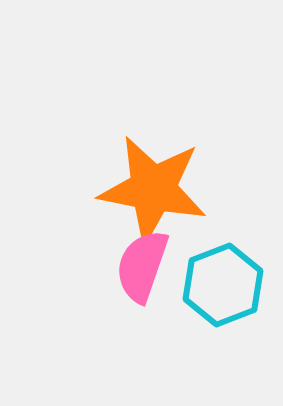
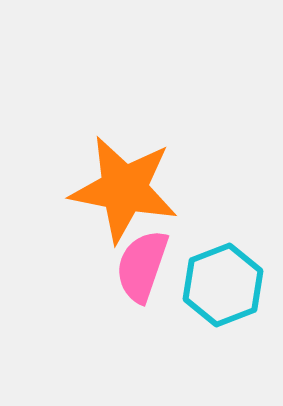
orange star: moved 29 px left
